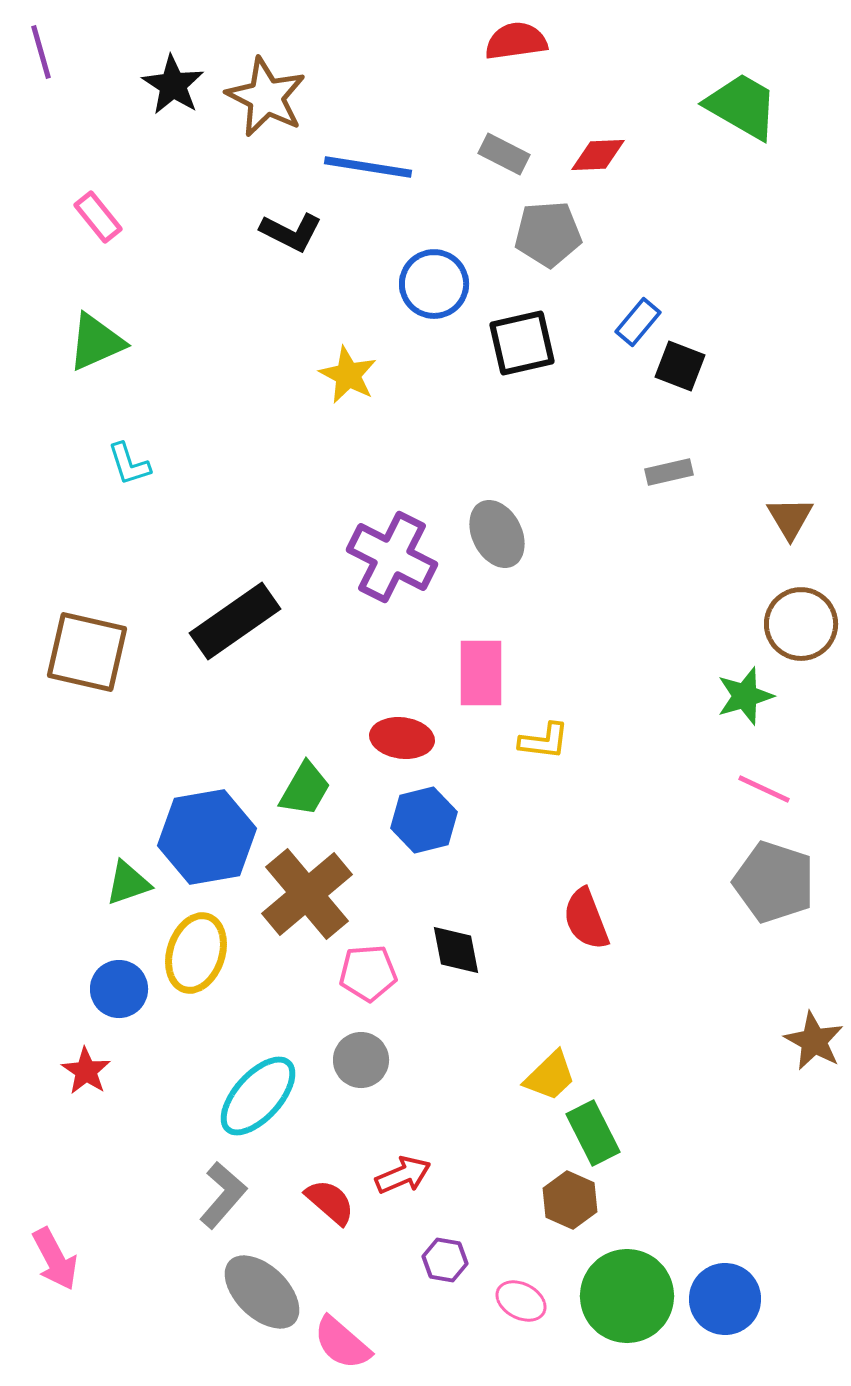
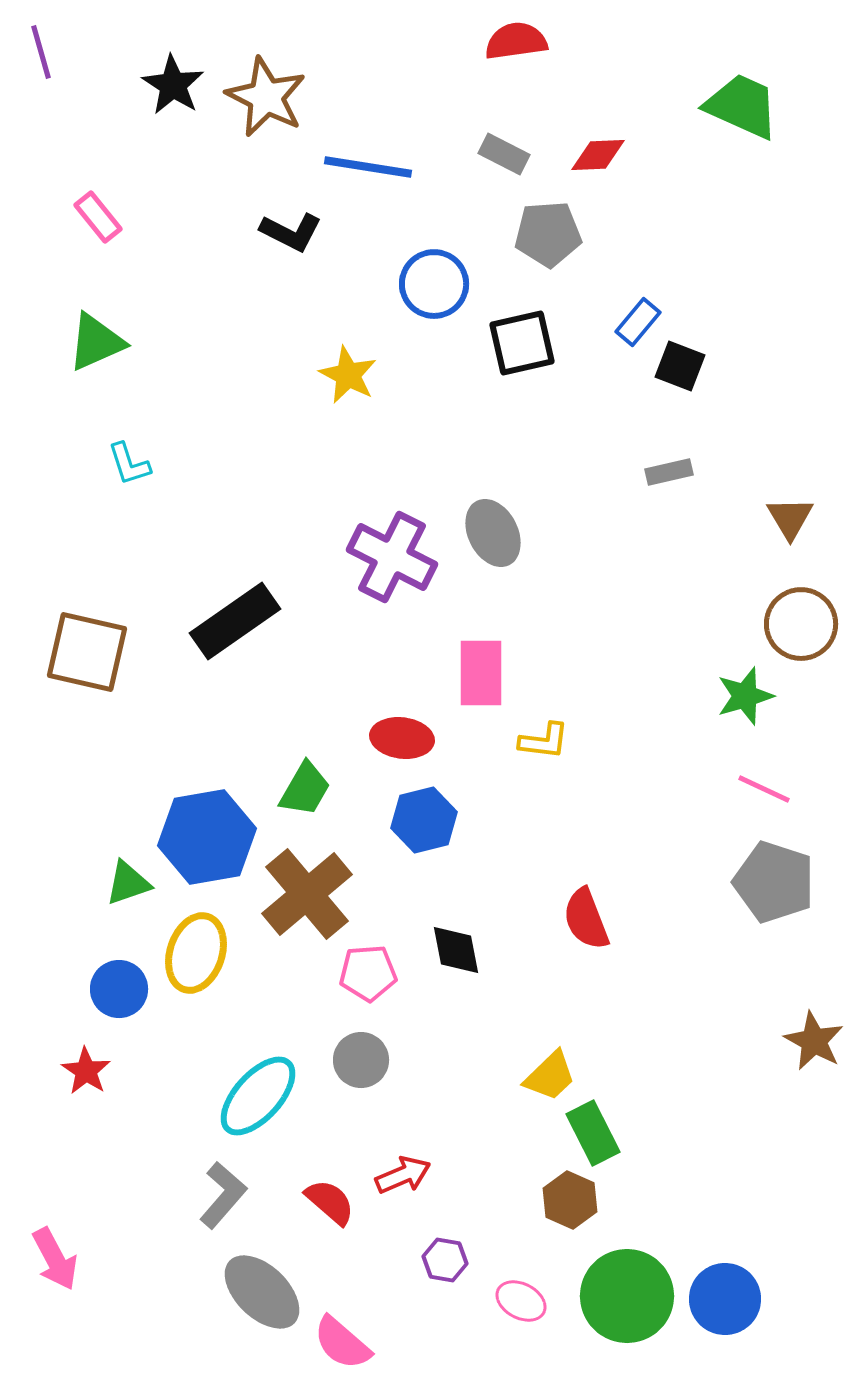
green trapezoid at (742, 106): rotated 6 degrees counterclockwise
gray ellipse at (497, 534): moved 4 px left, 1 px up
